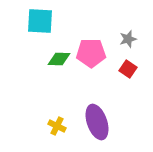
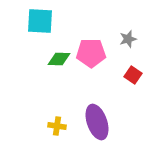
red square: moved 5 px right, 6 px down
yellow cross: rotated 18 degrees counterclockwise
